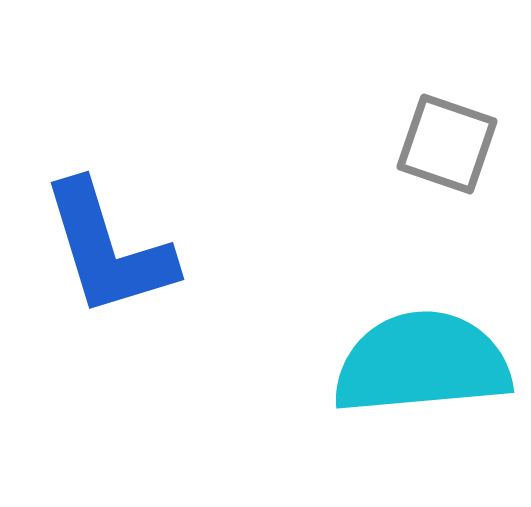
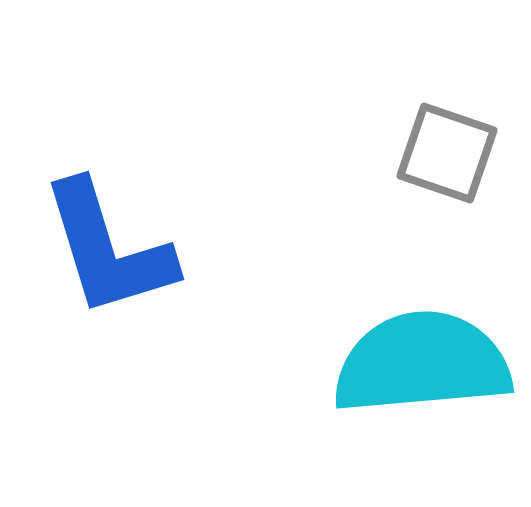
gray square: moved 9 px down
